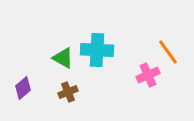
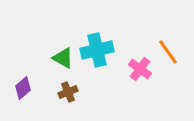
cyan cross: rotated 16 degrees counterclockwise
pink cross: moved 8 px left, 6 px up; rotated 30 degrees counterclockwise
